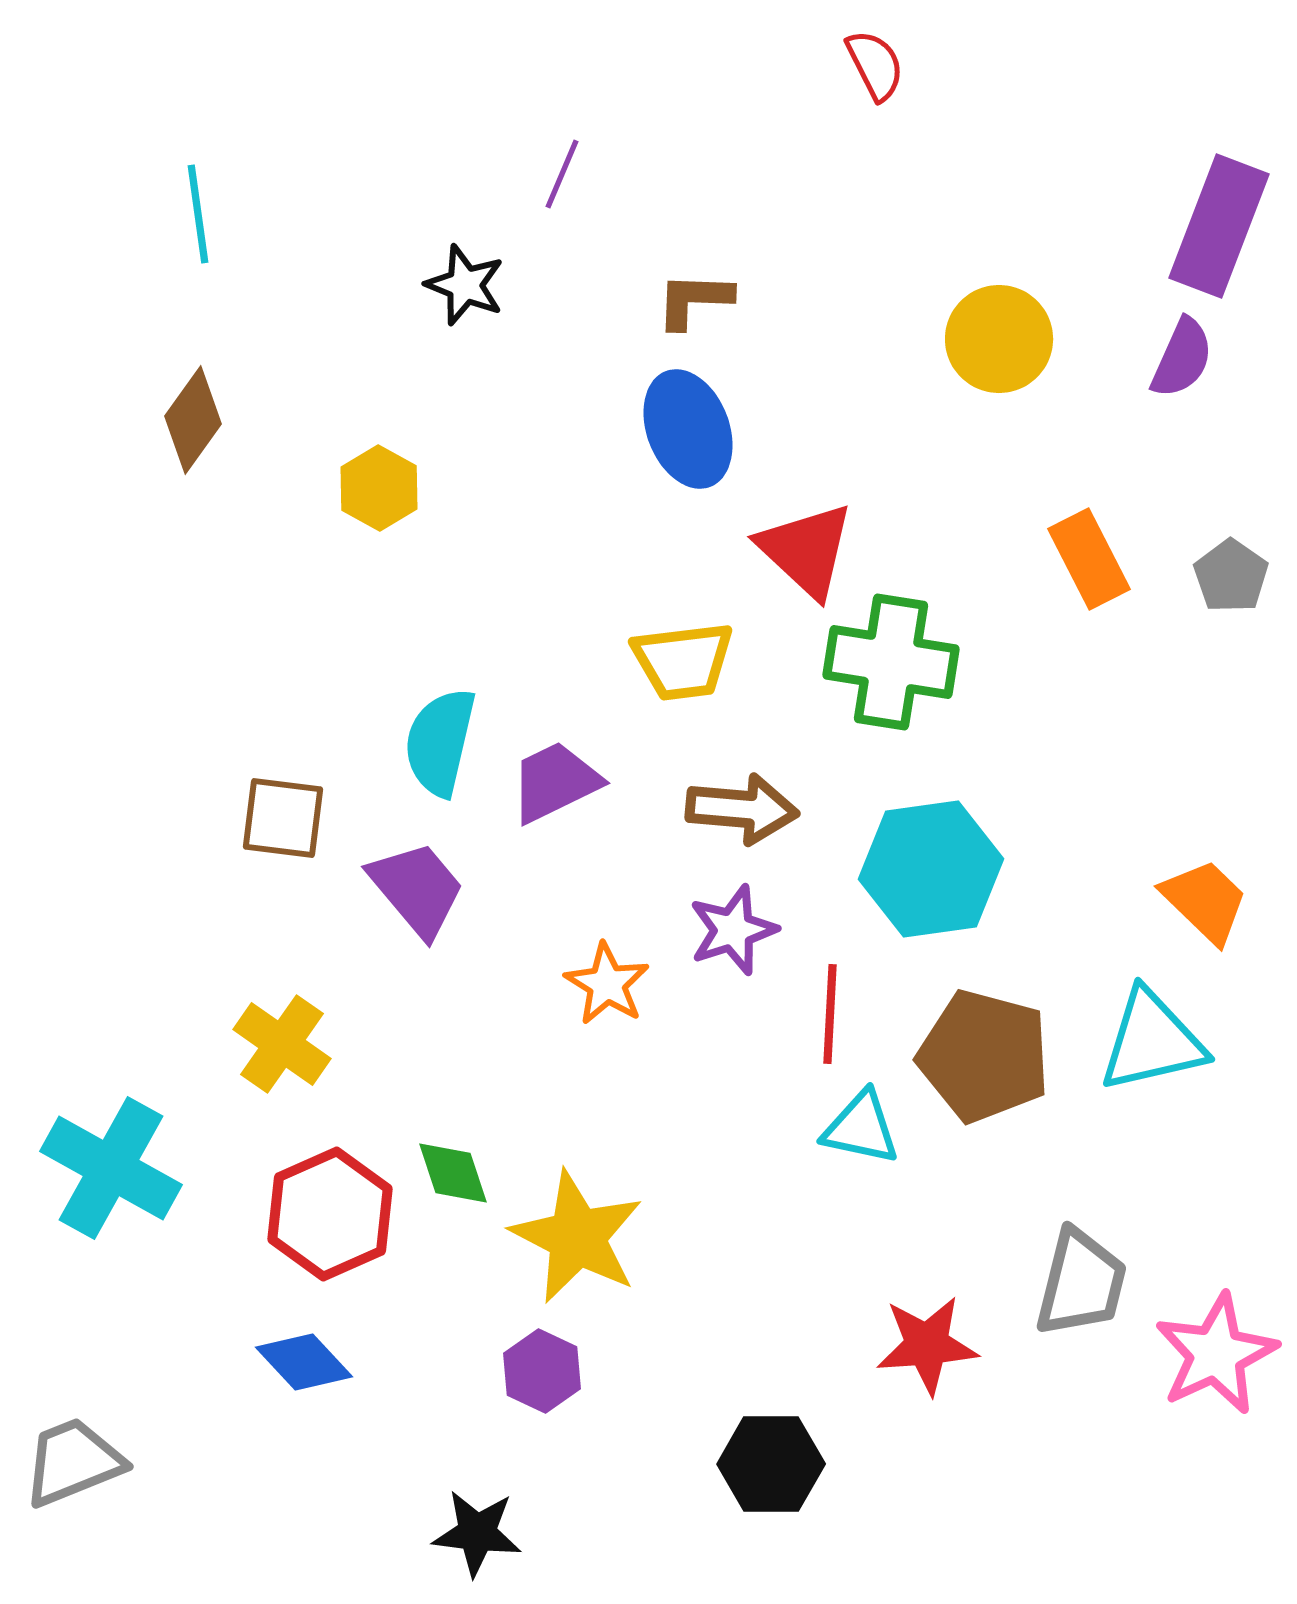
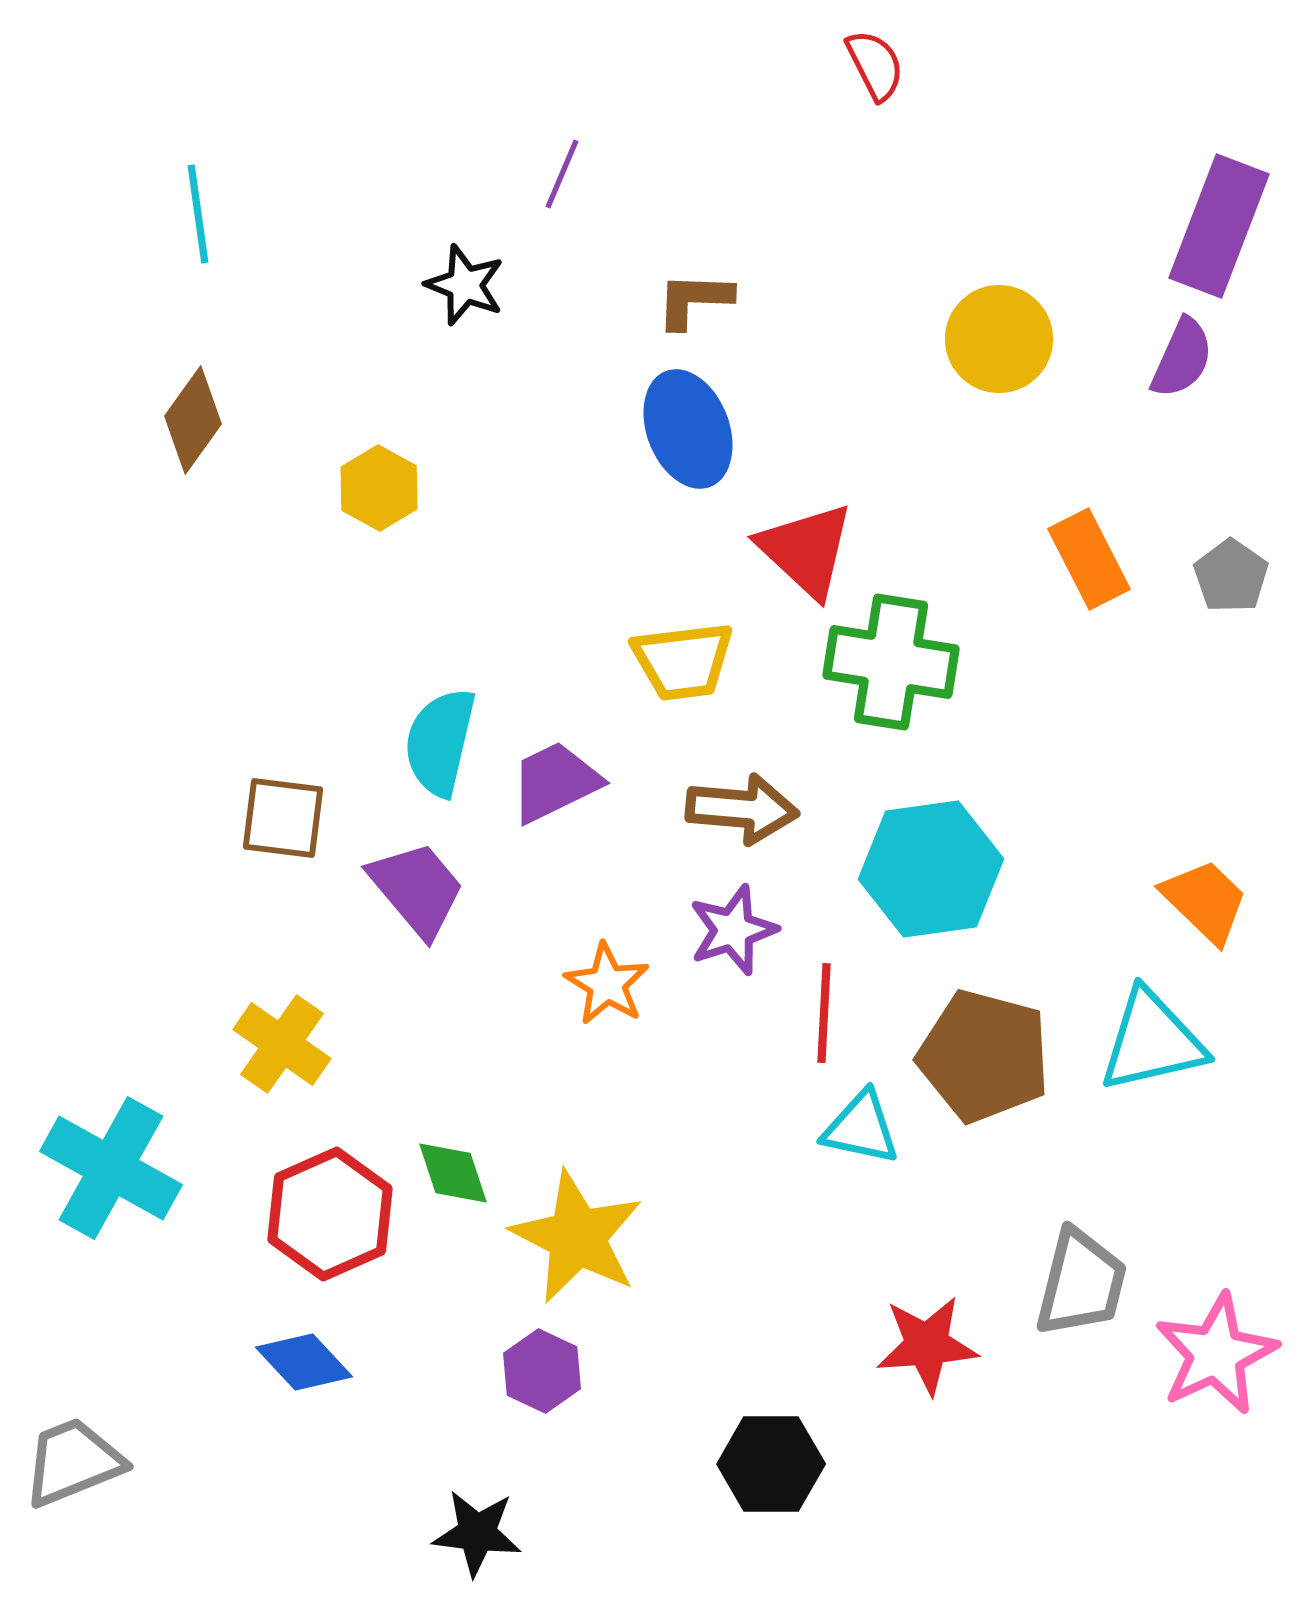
red line at (830, 1014): moved 6 px left, 1 px up
